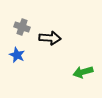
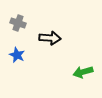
gray cross: moved 4 px left, 4 px up
